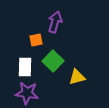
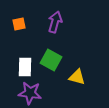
orange square: moved 17 px left, 16 px up
green square: moved 2 px left, 1 px up; rotated 15 degrees counterclockwise
yellow triangle: rotated 30 degrees clockwise
purple star: moved 3 px right
